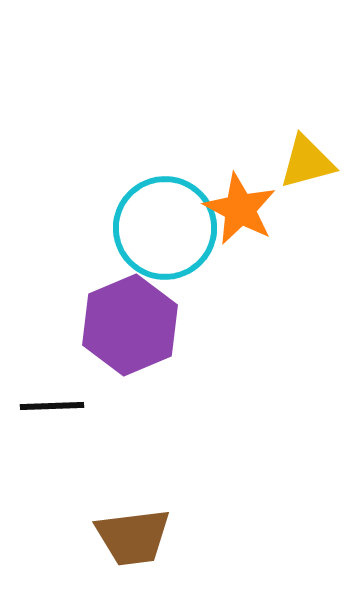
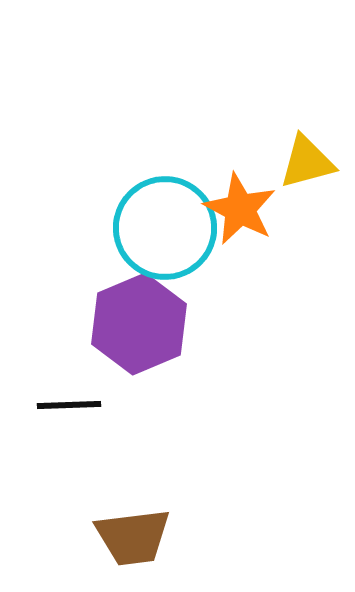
purple hexagon: moved 9 px right, 1 px up
black line: moved 17 px right, 1 px up
